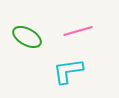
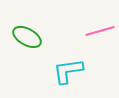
pink line: moved 22 px right
